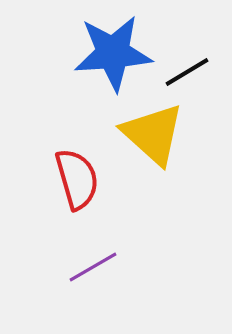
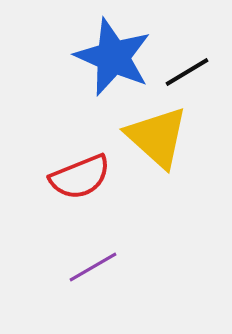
blue star: moved 4 px down; rotated 28 degrees clockwise
yellow triangle: moved 4 px right, 3 px down
red semicircle: moved 3 px right, 2 px up; rotated 84 degrees clockwise
